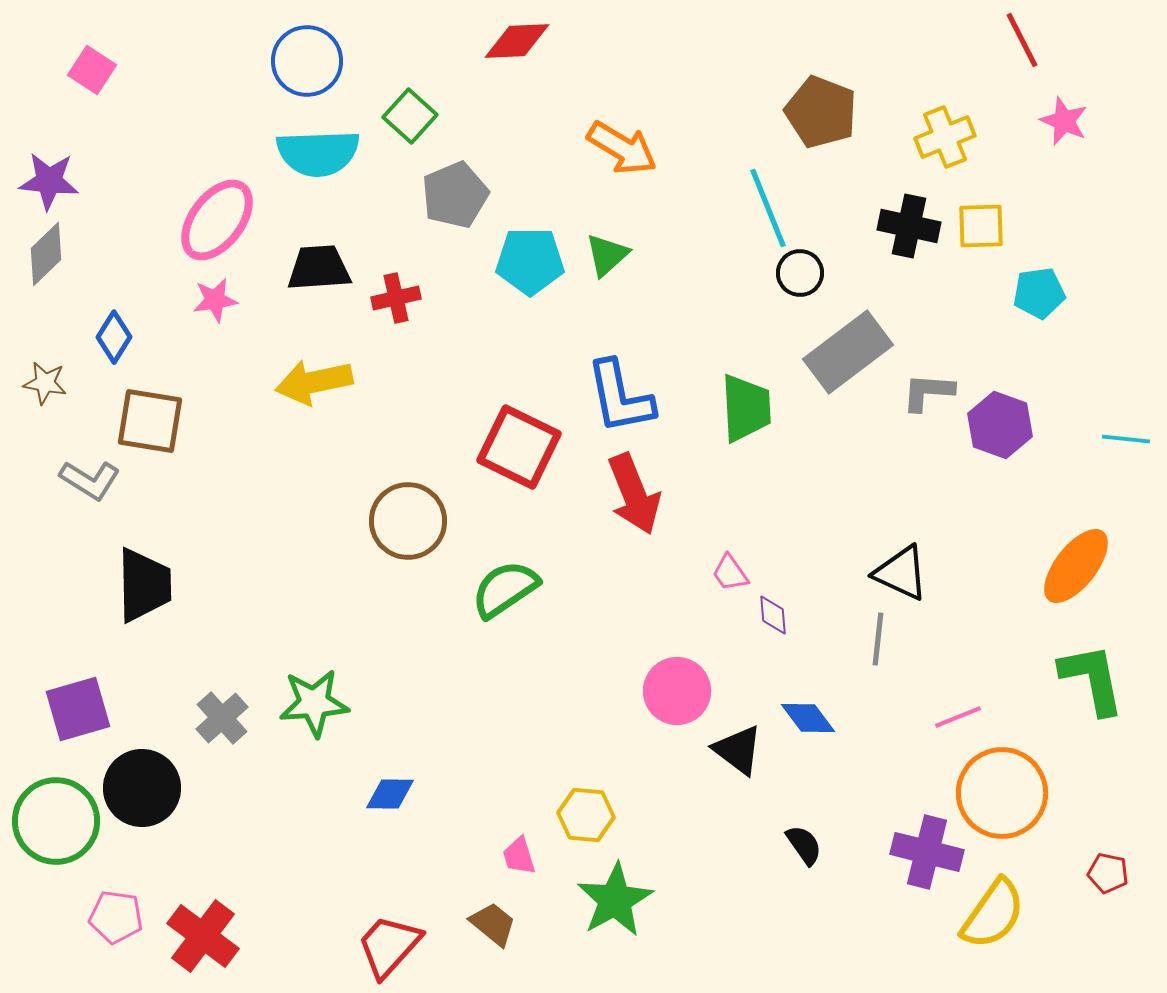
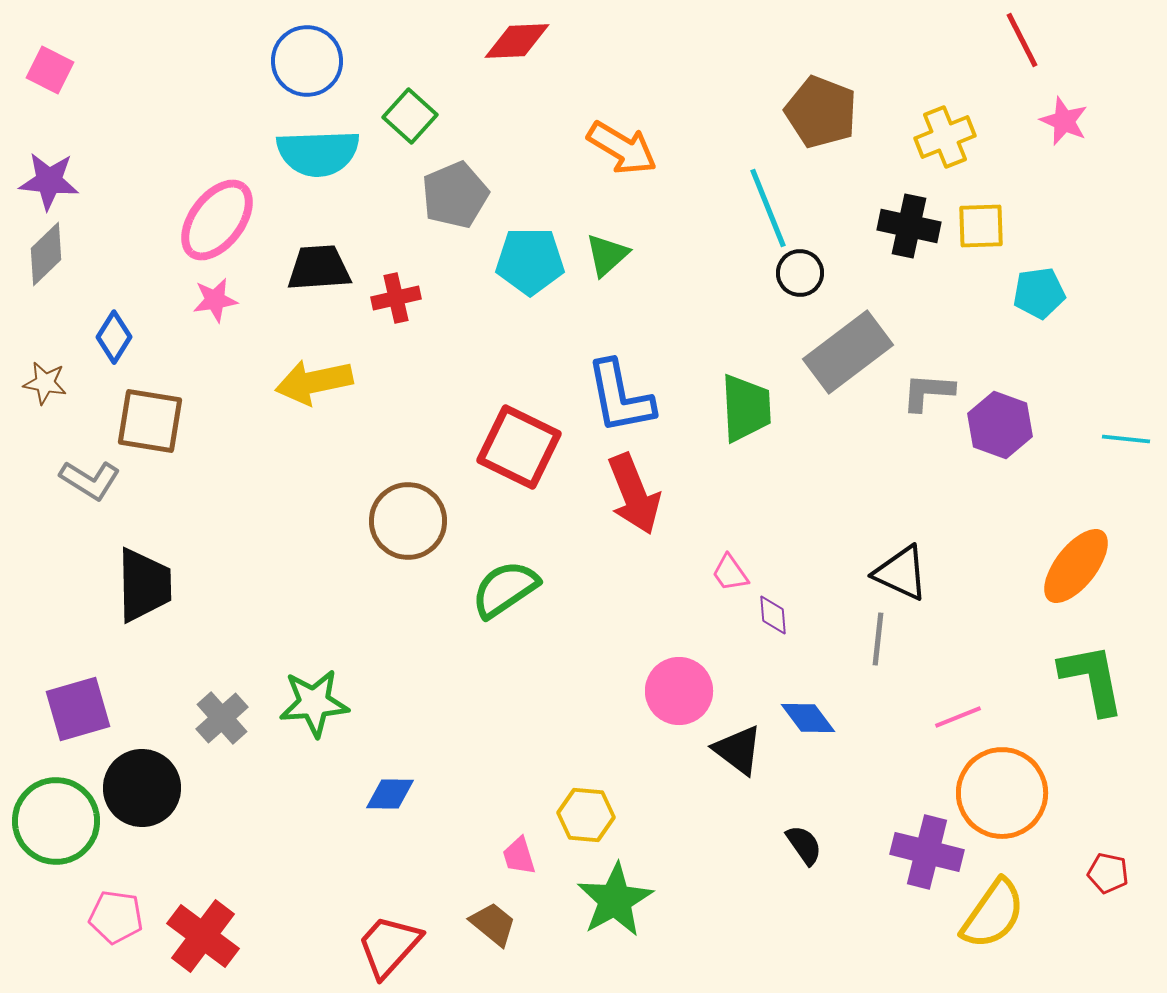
pink square at (92, 70): moved 42 px left; rotated 6 degrees counterclockwise
pink circle at (677, 691): moved 2 px right
